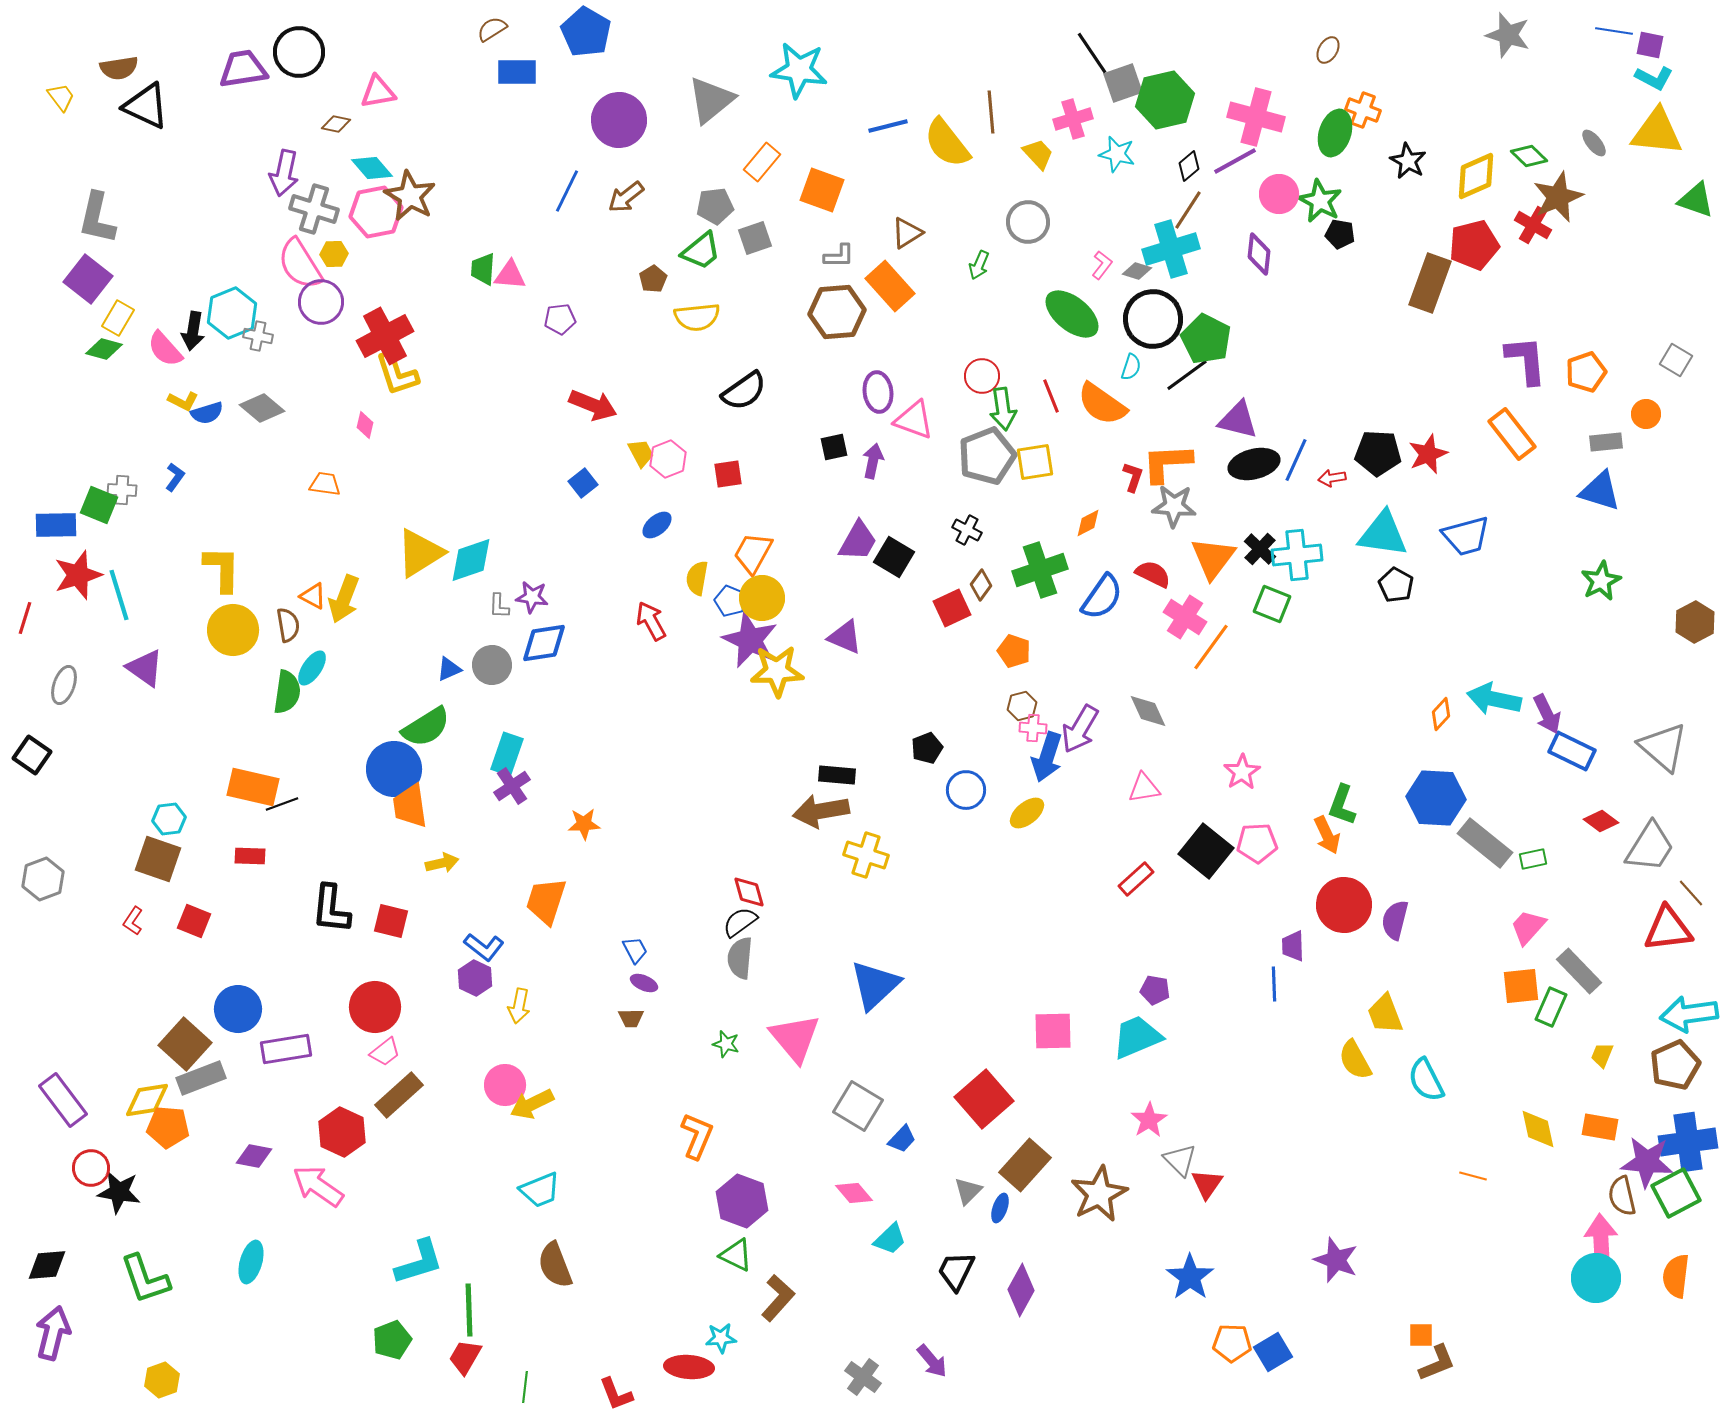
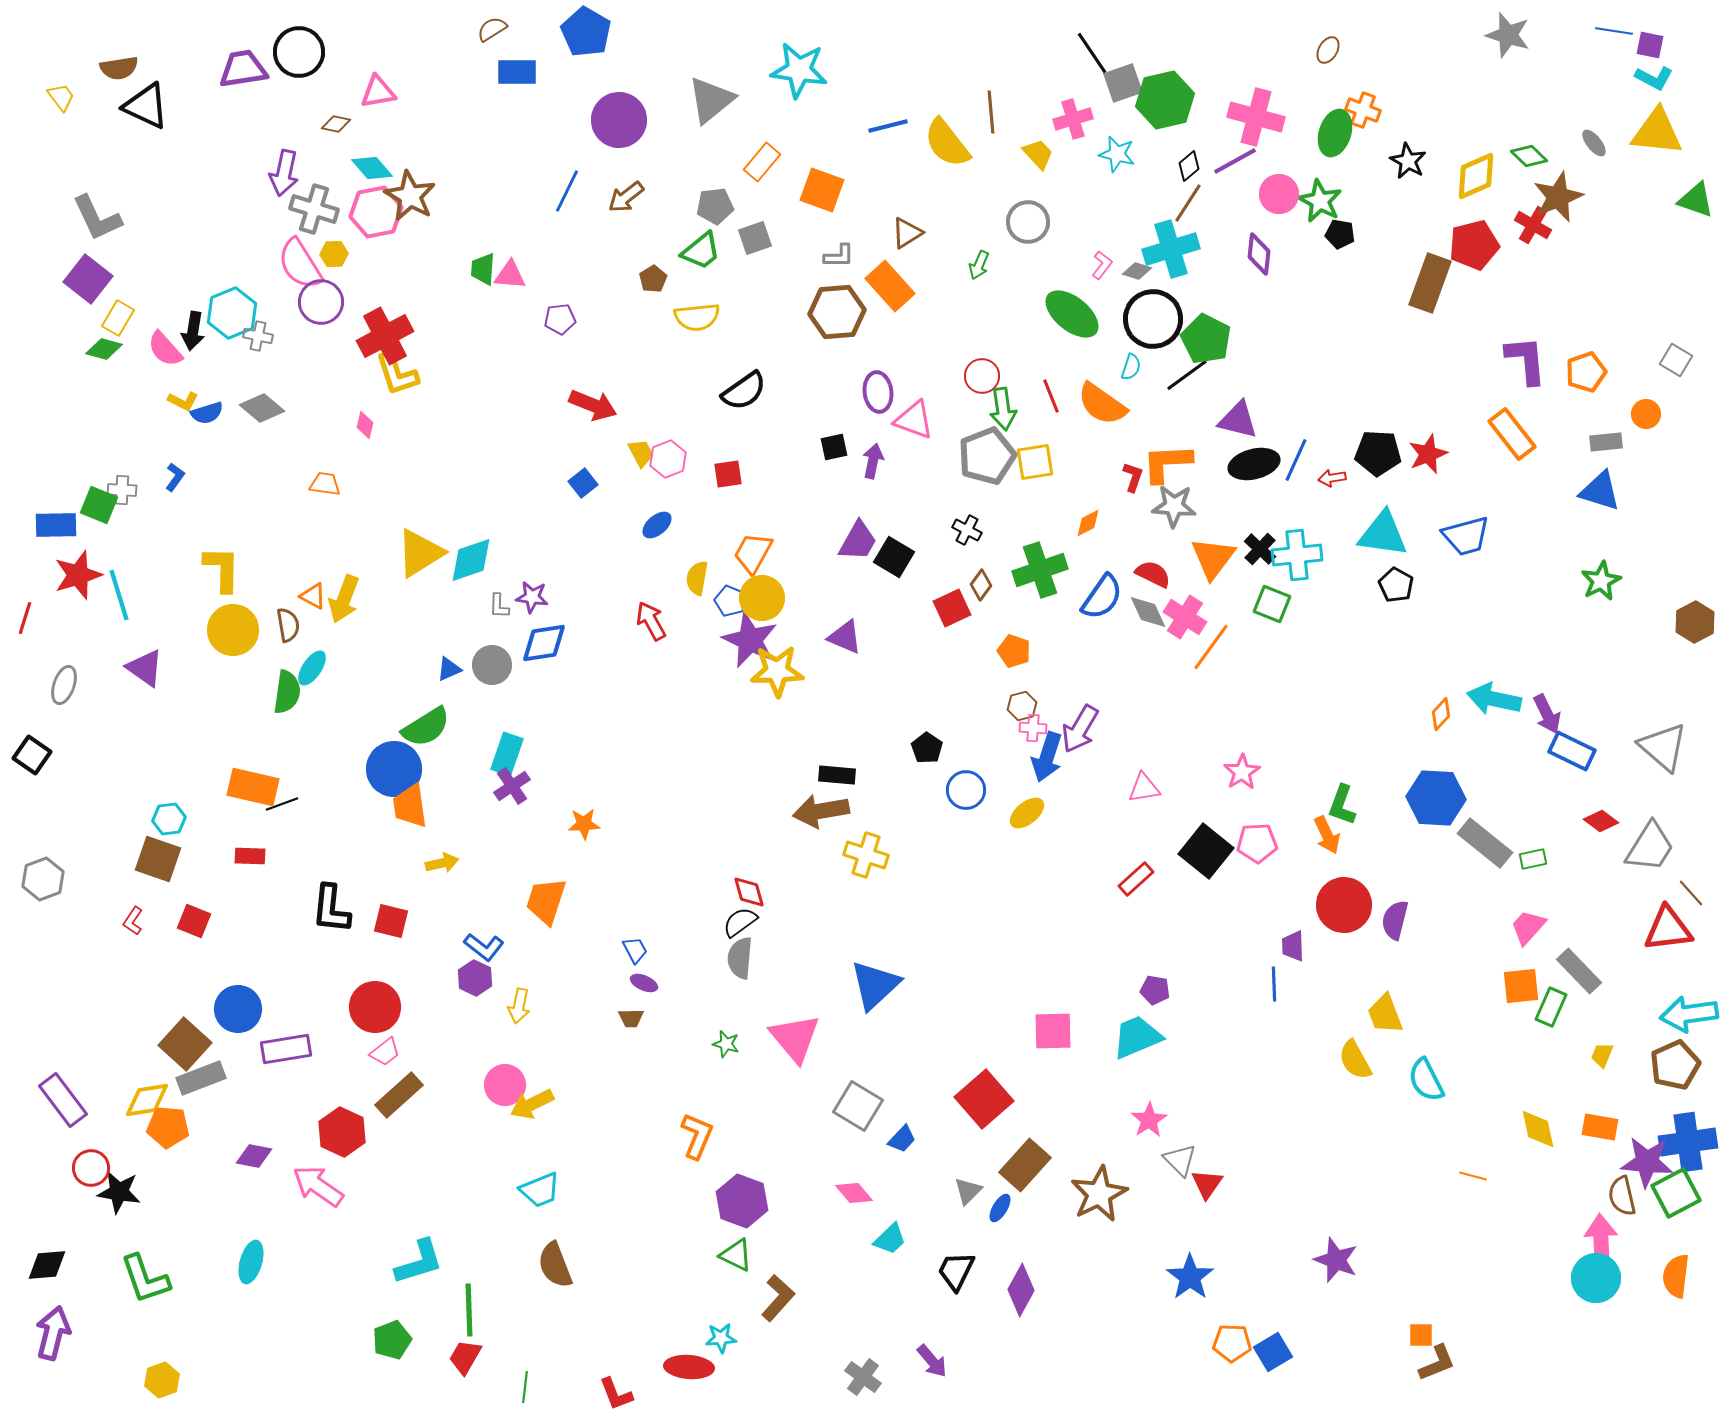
brown line at (1188, 210): moved 7 px up
gray L-shape at (97, 218): rotated 38 degrees counterclockwise
gray diamond at (1148, 711): moved 99 px up
black pentagon at (927, 748): rotated 16 degrees counterclockwise
blue ellipse at (1000, 1208): rotated 12 degrees clockwise
